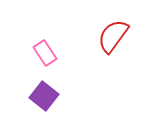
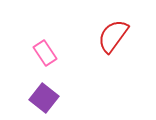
purple square: moved 2 px down
